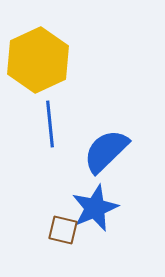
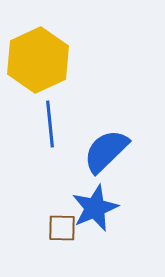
brown square: moved 1 px left, 2 px up; rotated 12 degrees counterclockwise
